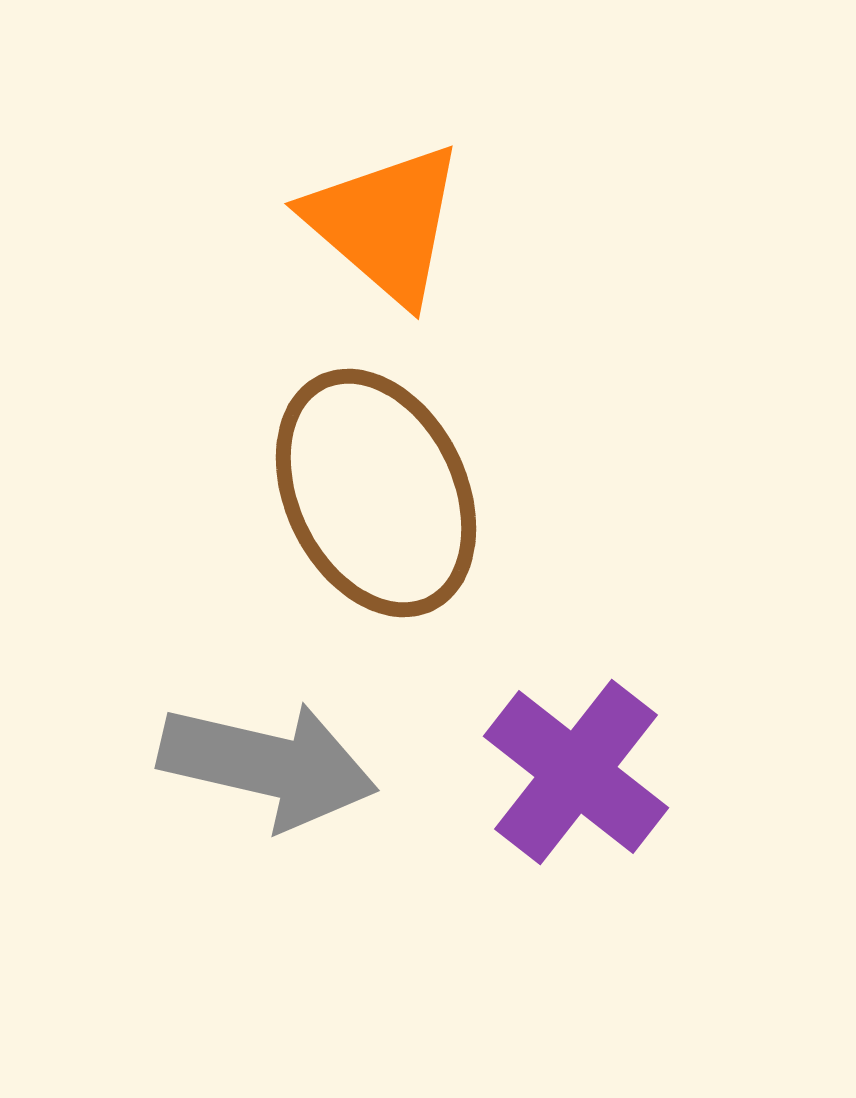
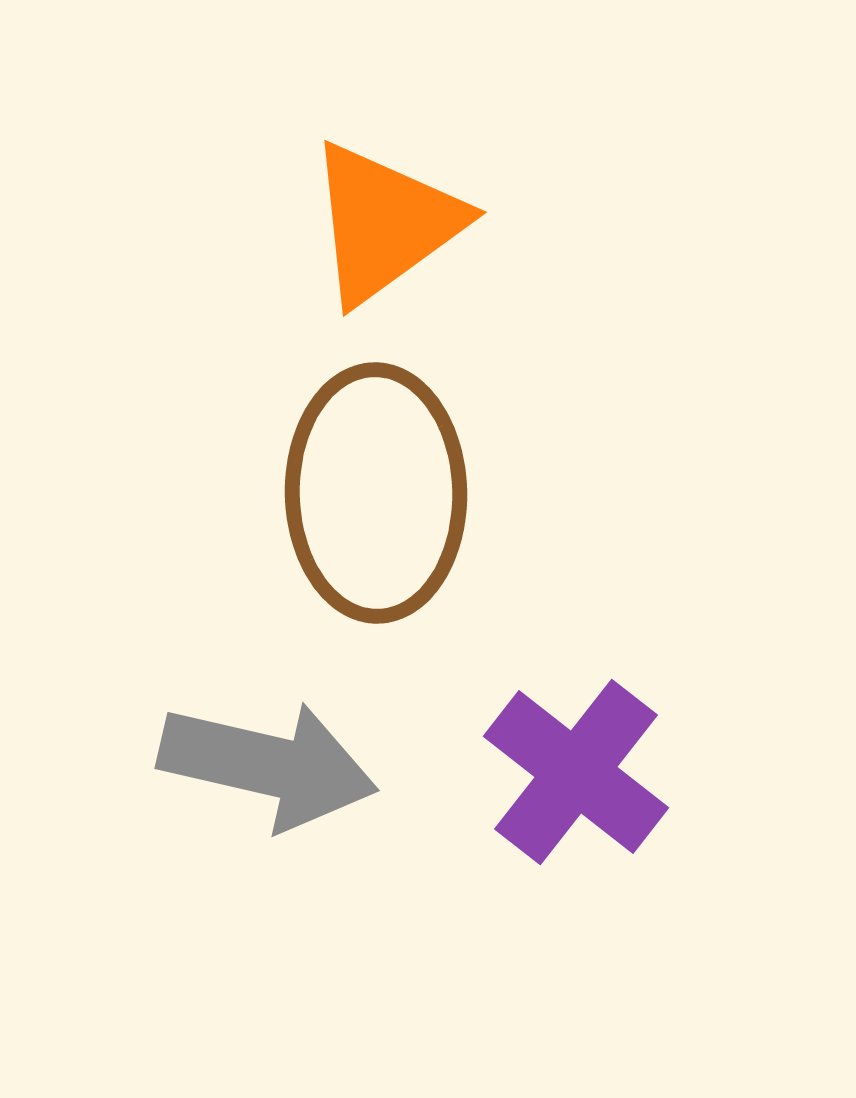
orange triangle: rotated 43 degrees clockwise
brown ellipse: rotated 25 degrees clockwise
